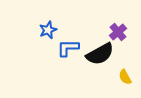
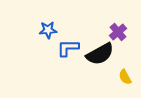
blue star: rotated 18 degrees clockwise
